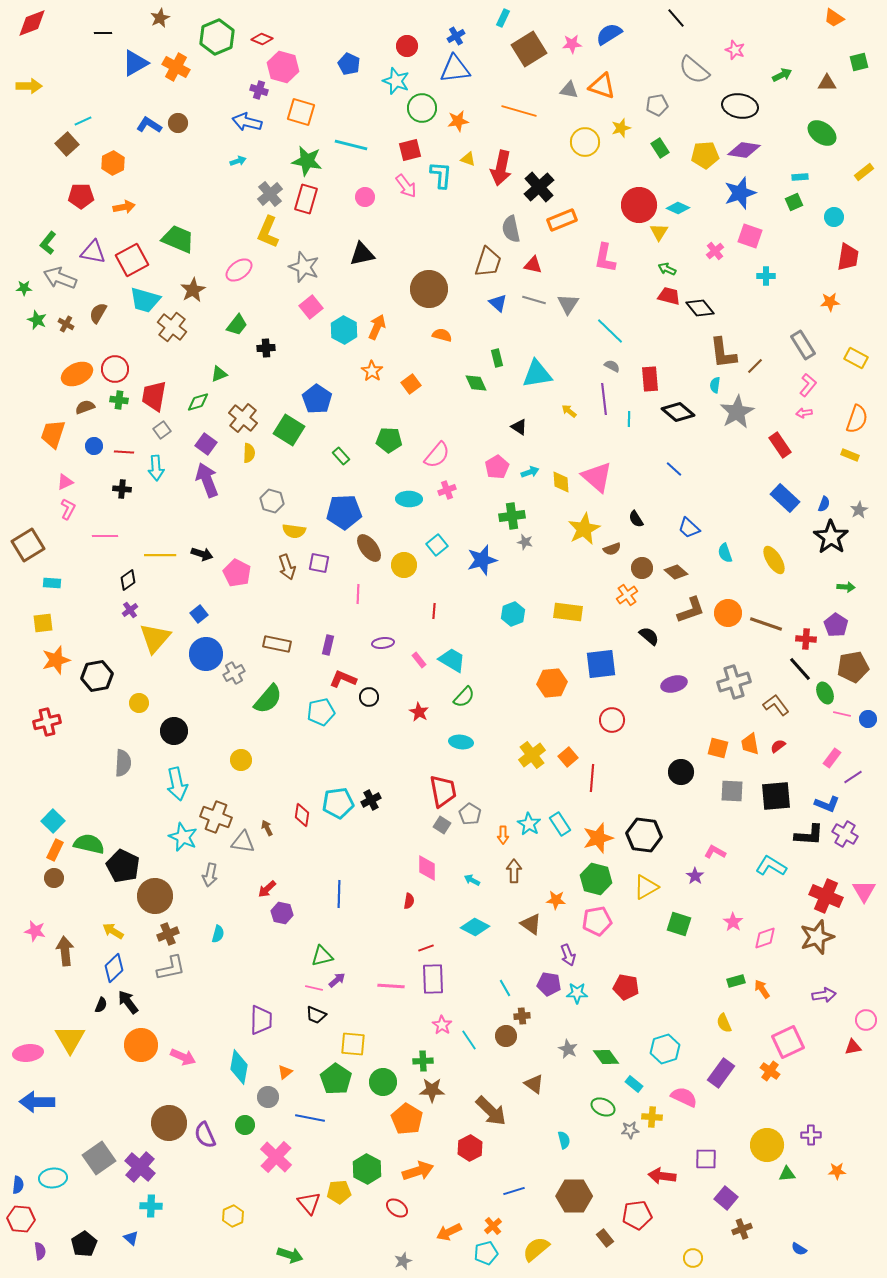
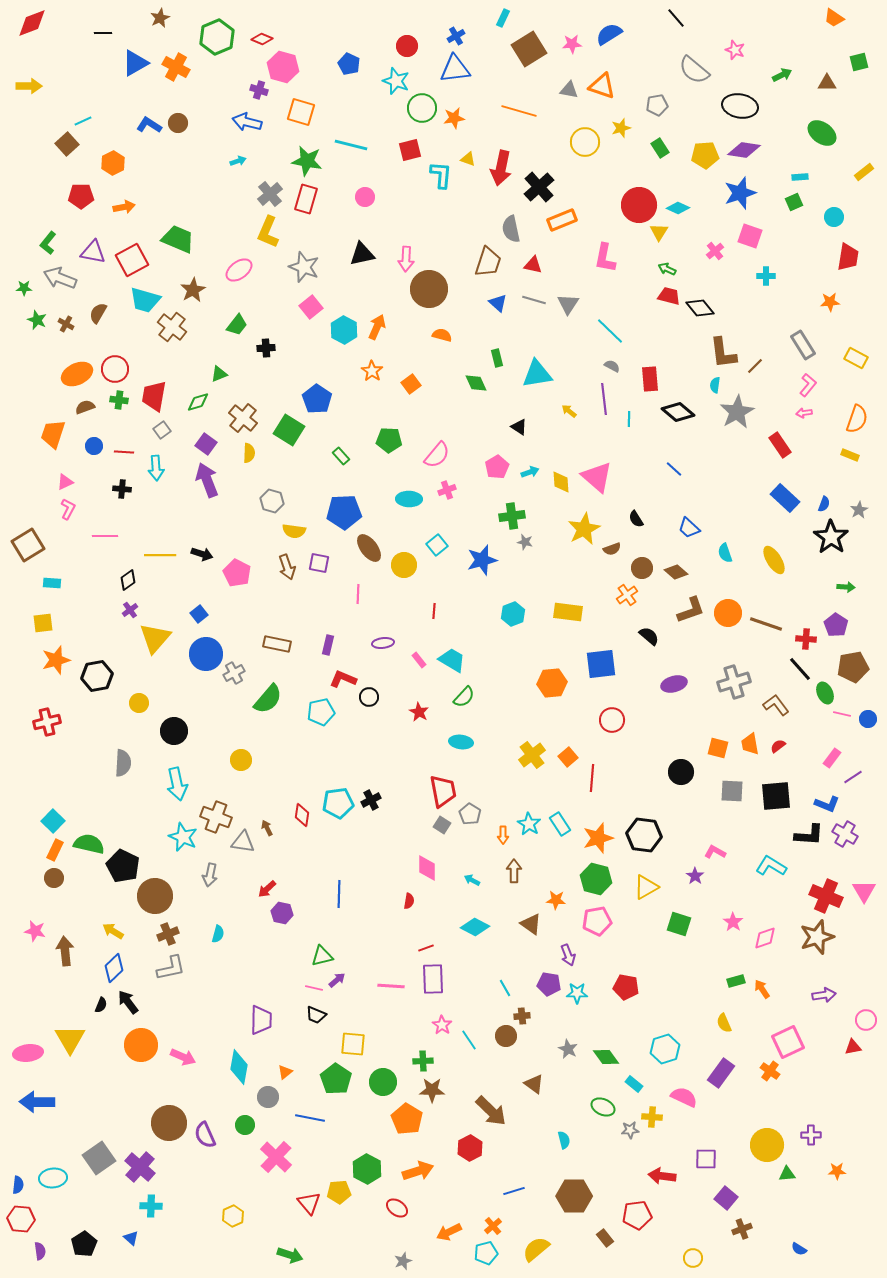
orange star at (458, 121): moved 4 px left, 3 px up
pink arrow at (406, 186): moved 73 px down; rotated 40 degrees clockwise
